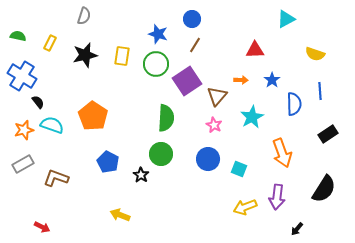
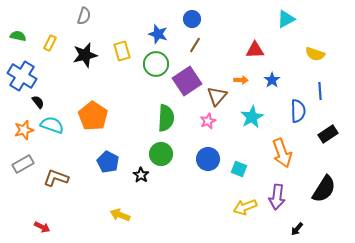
yellow rectangle at (122, 56): moved 5 px up; rotated 24 degrees counterclockwise
blue semicircle at (294, 104): moved 4 px right, 7 px down
pink star at (214, 125): moved 6 px left, 4 px up; rotated 21 degrees clockwise
